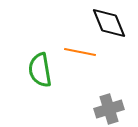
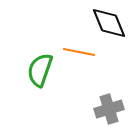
orange line: moved 1 px left
green semicircle: rotated 28 degrees clockwise
